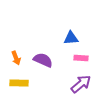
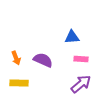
blue triangle: moved 1 px right, 1 px up
pink rectangle: moved 1 px down
